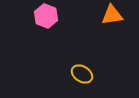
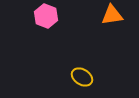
yellow ellipse: moved 3 px down
